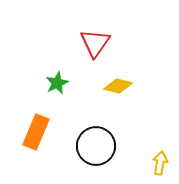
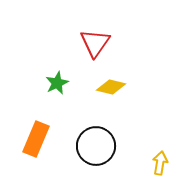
yellow diamond: moved 7 px left, 1 px down
orange rectangle: moved 7 px down
